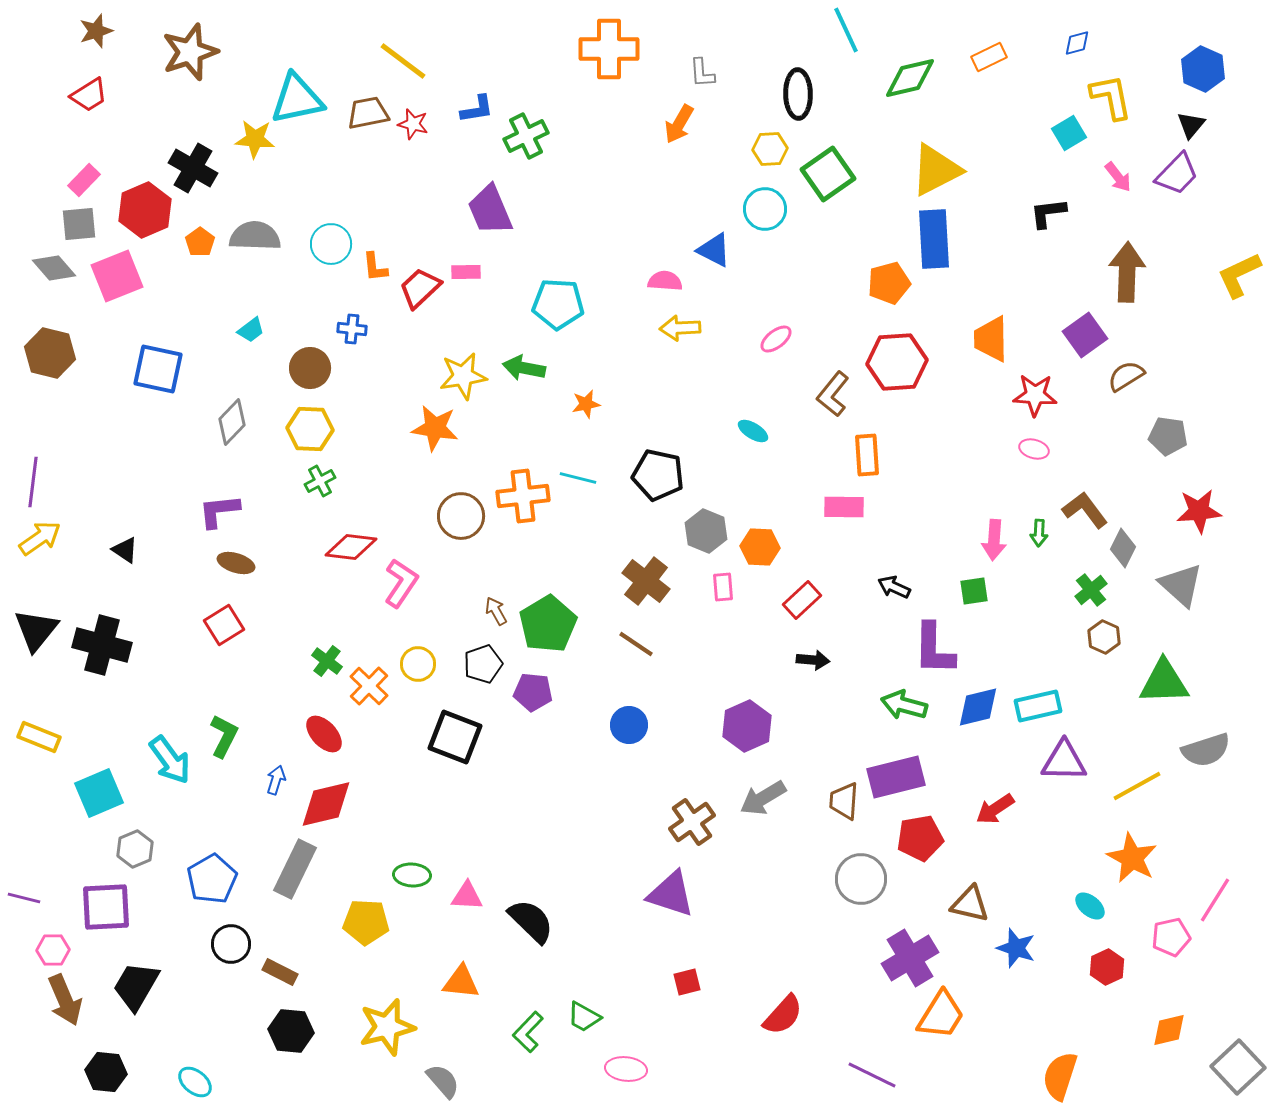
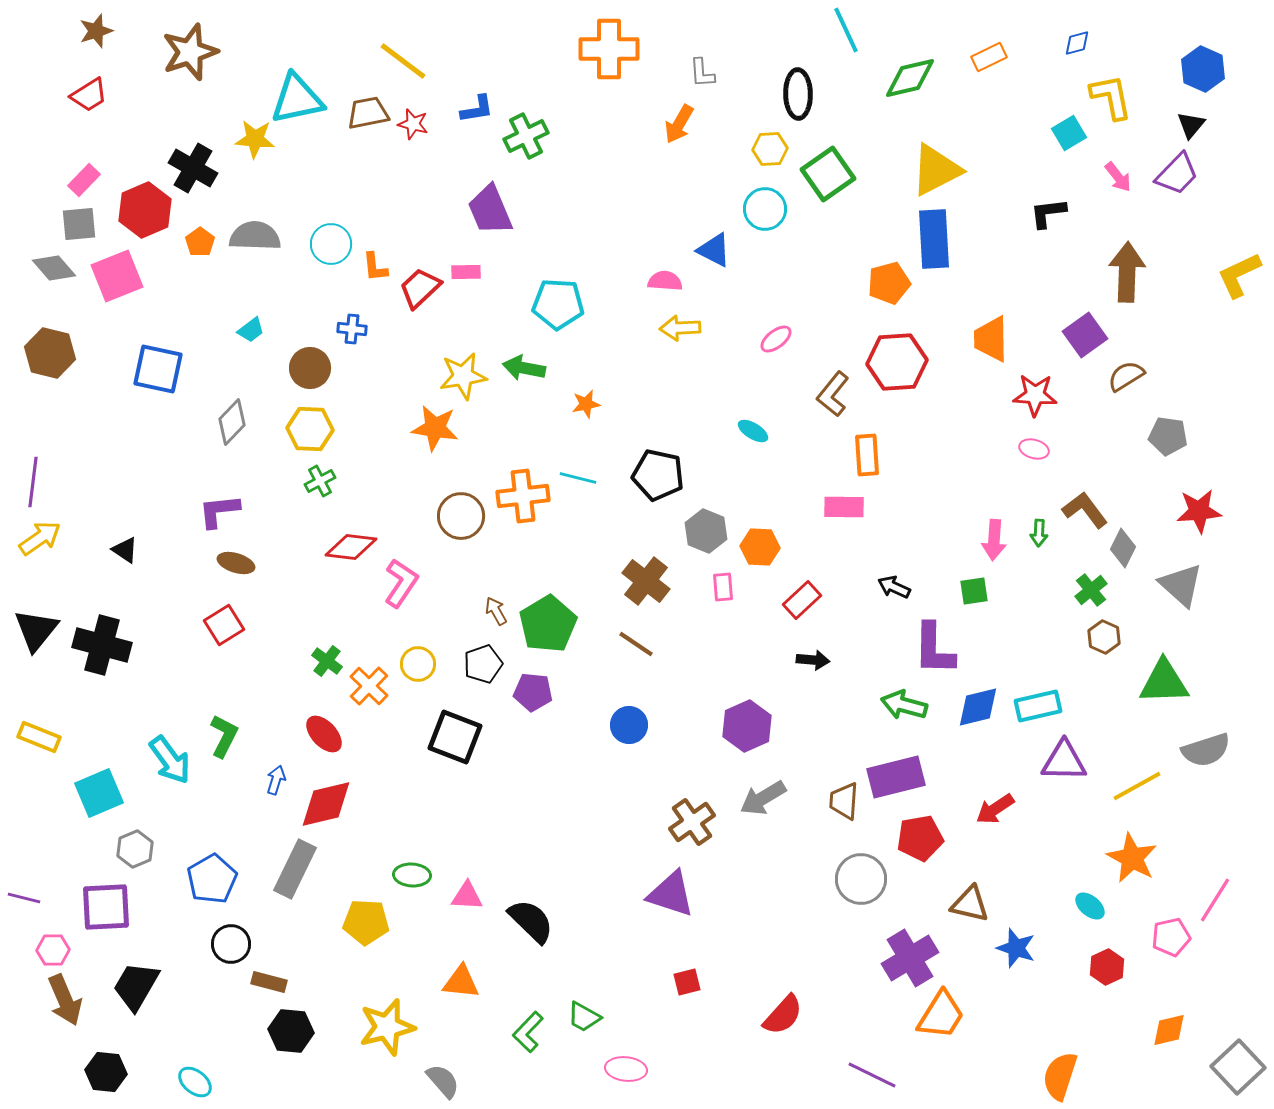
brown rectangle at (280, 972): moved 11 px left, 10 px down; rotated 12 degrees counterclockwise
